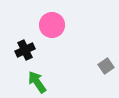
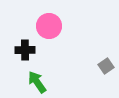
pink circle: moved 3 px left, 1 px down
black cross: rotated 24 degrees clockwise
